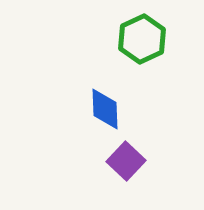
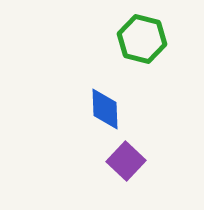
green hexagon: rotated 21 degrees counterclockwise
